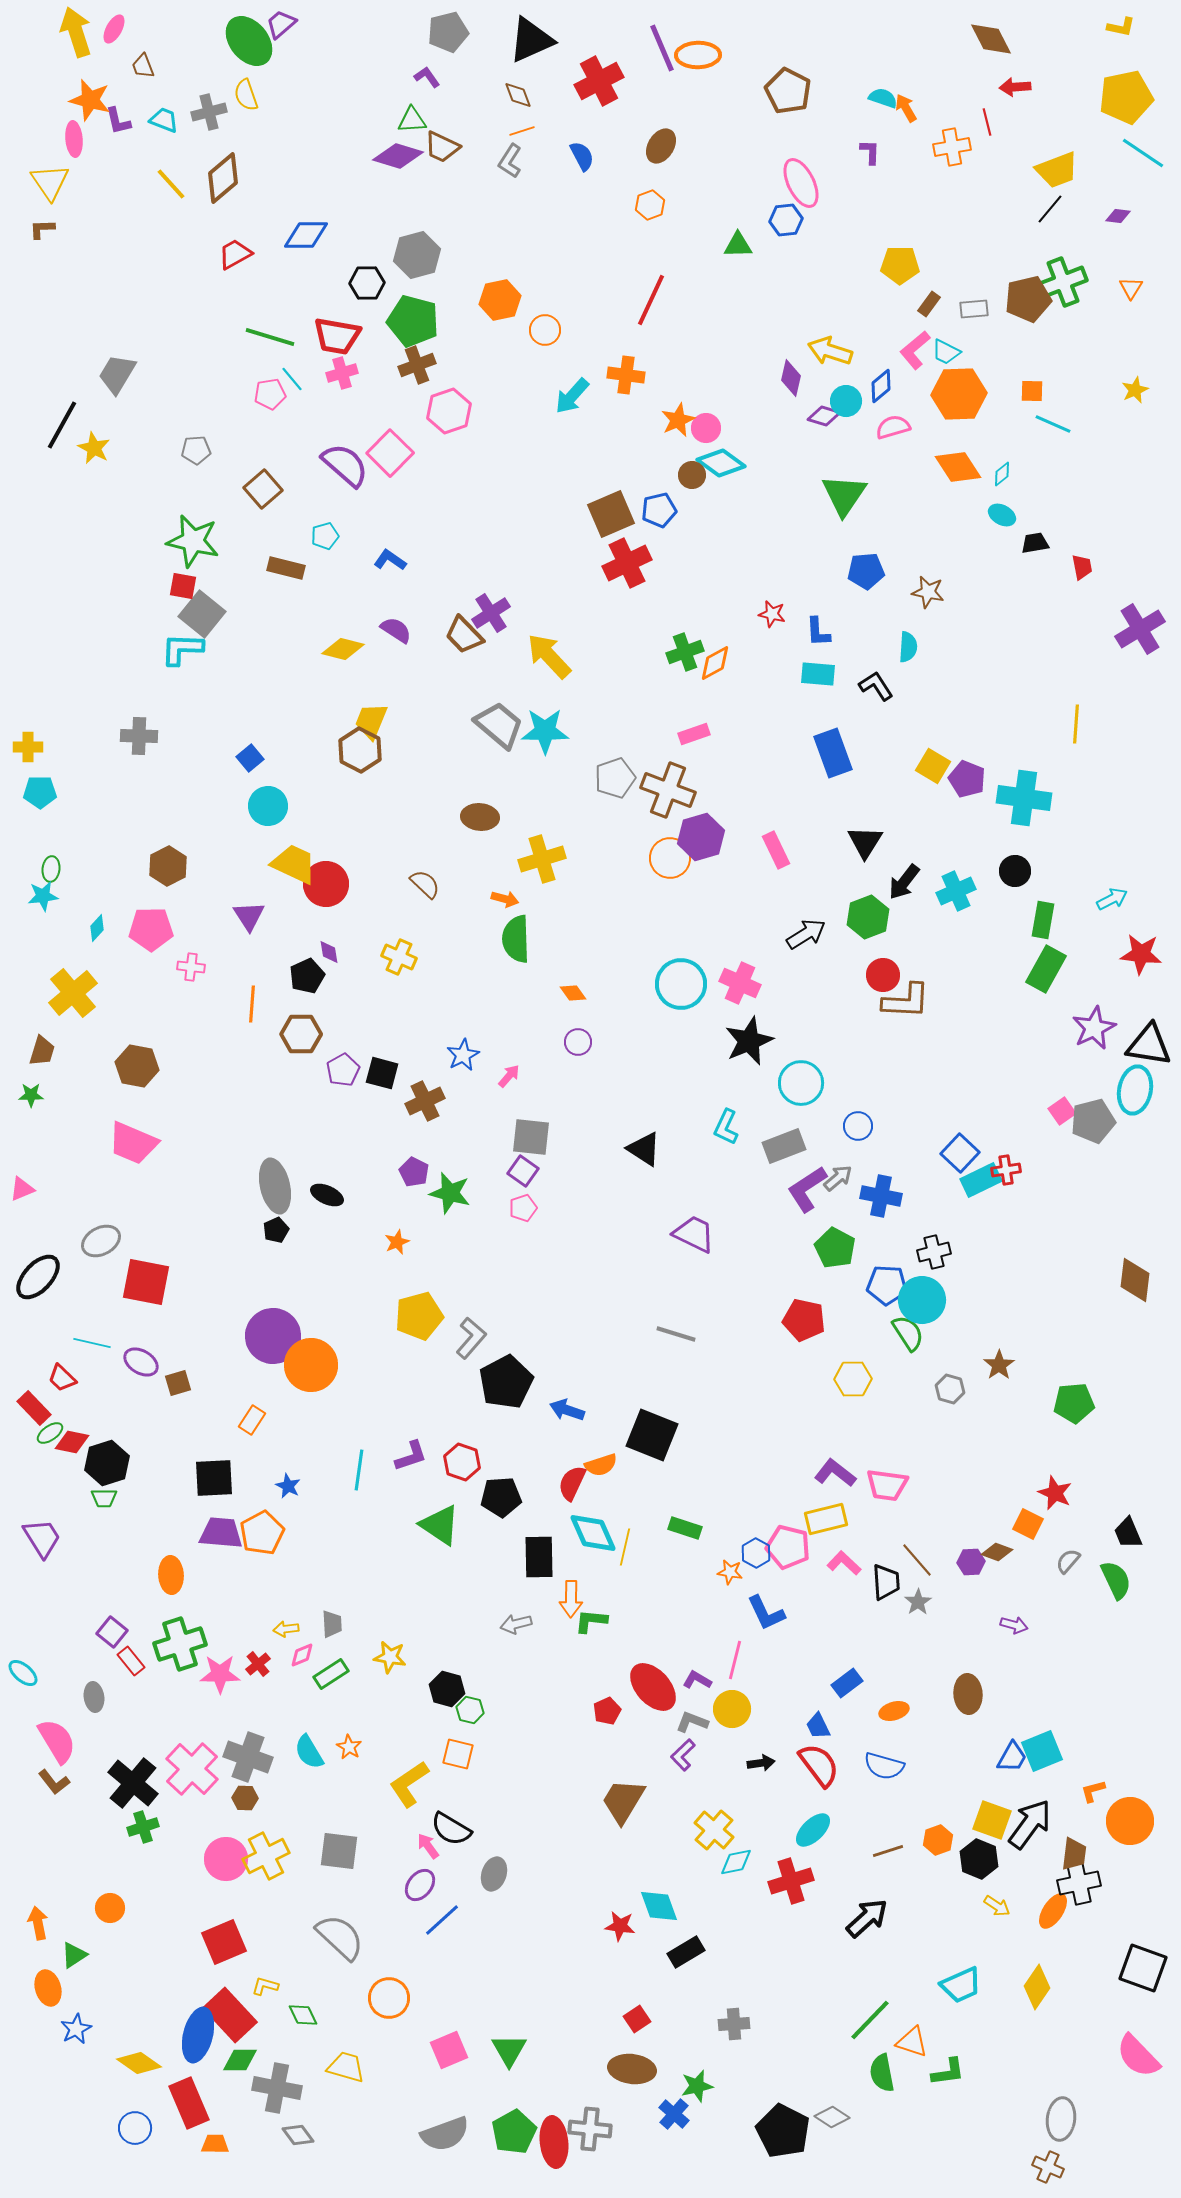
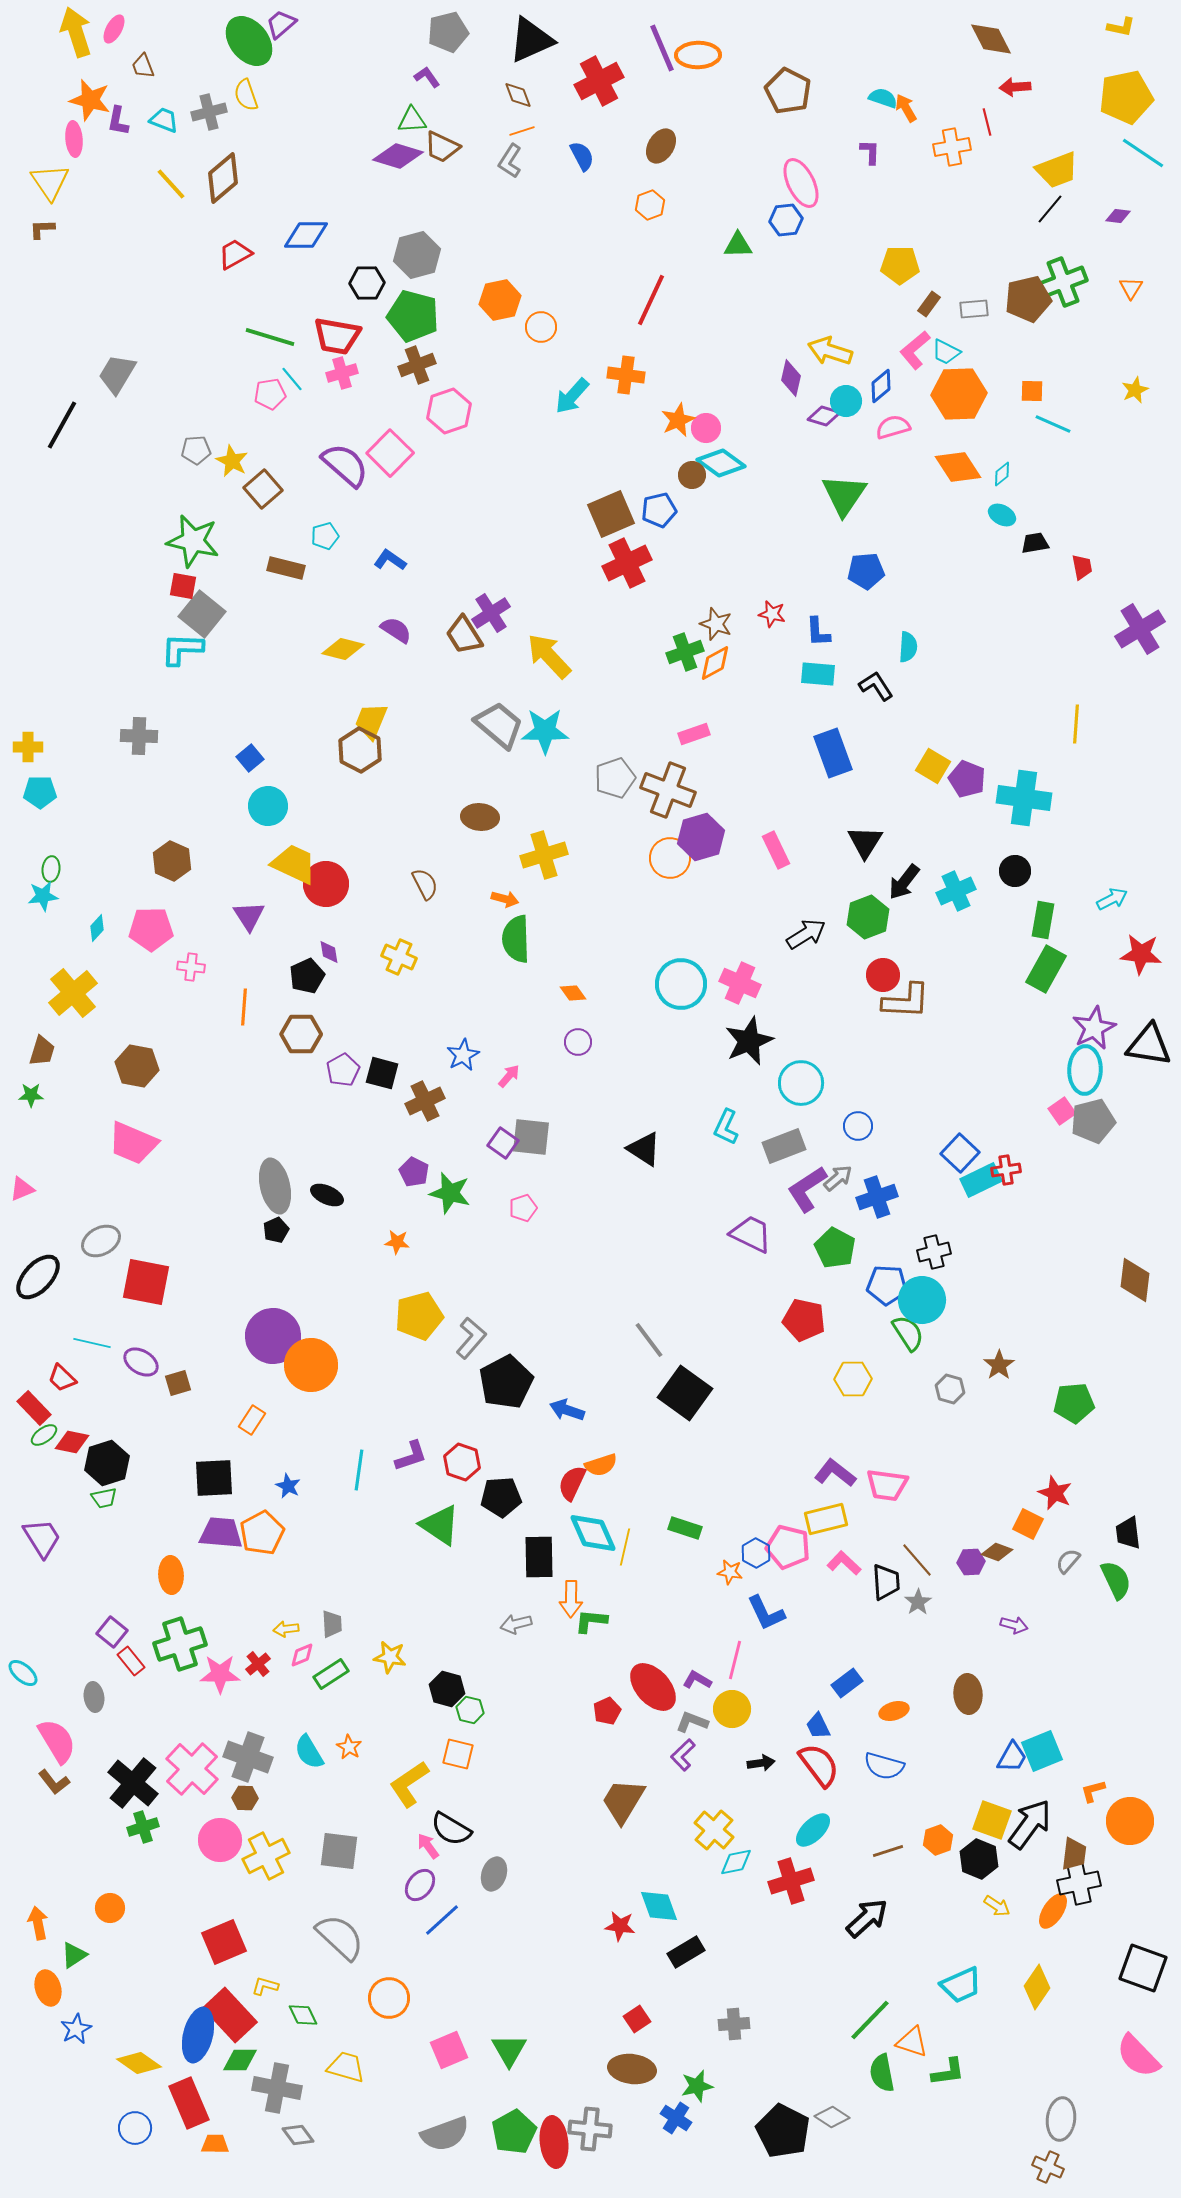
purple L-shape at (118, 121): rotated 24 degrees clockwise
green pentagon at (413, 321): moved 5 px up
orange circle at (545, 330): moved 4 px left, 3 px up
yellow star at (94, 448): moved 138 px right, 13 px down
brown star at (928, 592): moved 212 px left, 32 px down; rotated 8 degrees clockwise
brown trapezoid at (464, 635): rotated 12 degrees clockwise
yellow cross at (542, 859): moved 2 px right, 4 px up
brown hexagon at (168, 866): moved 4 px right, 5 px up; rotated 9 degrees counterclockwise
brown semicircle at (425, 884): rotated 20 degrees clockwise
orange line at (252, 1004): moved 8 px left, 3 px down
cyan ellipse at (1135, 1090): moved 50 px left, 20 px up; rotated 9 degrees counterclockwise
purple square at (523, 1171): moved 20 px left, 28 px up
blue cross at (881, 1196): moved 4 px left, 1 px down; rotated 30 degrees counterclockwise
purple trapezoid at (694, 1234): moved 57 px right
orange star at (397, 1242): rotated 30 degrees clockwise
gray line at (676, 1334): moved 27 px left, 6 px down; rotated 36 degrees clockwise
green ellipse at (50, 1433): moved 6 px left, 2 px down
black square at (652, 1435): moved 33 px right, 42 px up; rotated 14 degrees clockwise
green trapezoid at (104, 1498): rotated 12 degrees counterclockwise
black trapezoid at (1128, 1533): rotated 16 degrees clockwise
pink circle at (226, 1859): moved 6 px left, 19 px up
blue cross at (674, 2114): moved 2 px right, 4 px down; rotated 8 degrees counterclockwise
